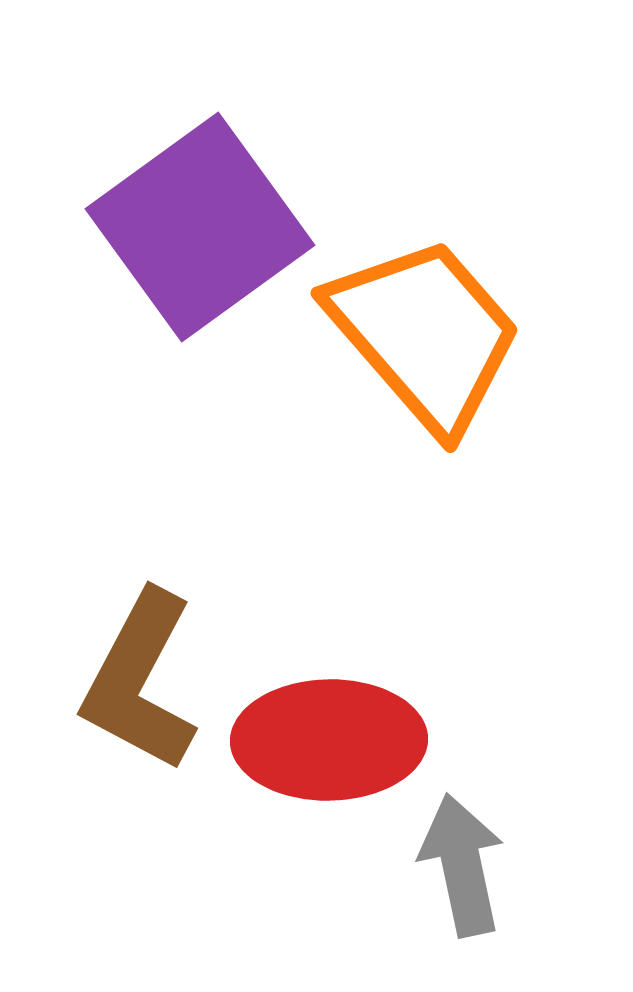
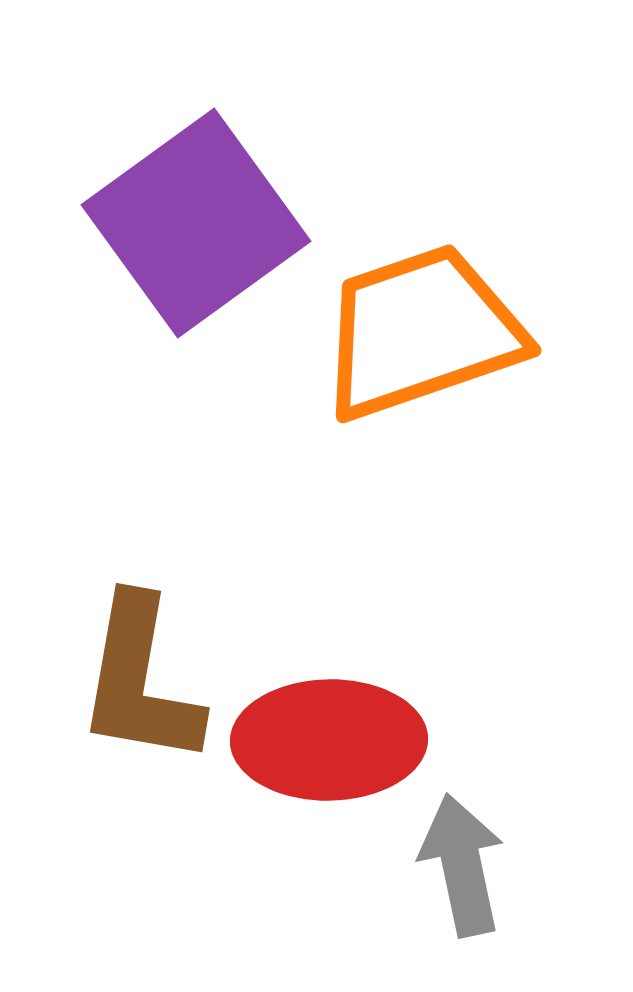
purple square: moved 4 px left, 4 px up
orange trapezoid: moved 4 px left, 2 px up; rotated 68 degrees counterclockwise
brown L-shape: rotated 18 degrees counterclockwise
